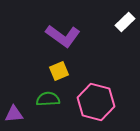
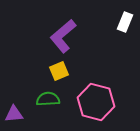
white rectangle: rotated 24 degrees counterclockwise
purple L-shape: rotated 104 degrees clockwise
